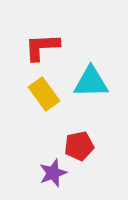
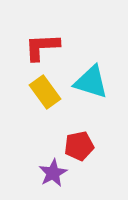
cyan triangle: rotated 18 degrees clockwise
yellow rectangle: moved 1 px right, 2 px up
purple star: rotated 8 degrees counterclockwise
